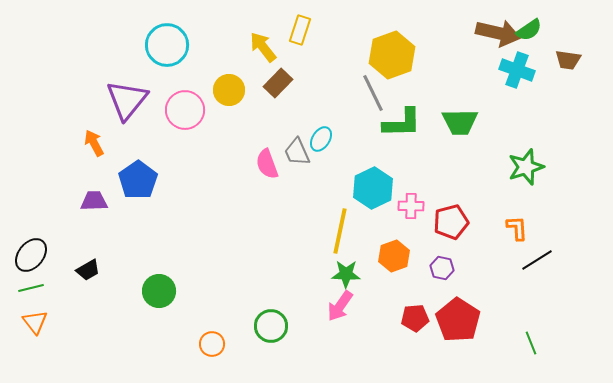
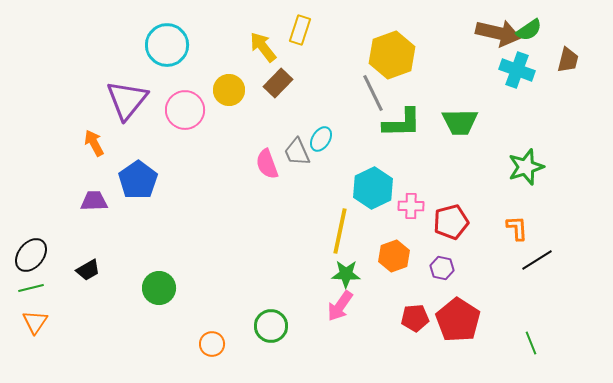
brown trapezoid at (568, 60): rotated 84 degrees counterclockwise
green circle at (159, 291): moved 3 px up
orange triangle at (35, 322): rotated 12 degrees clockwise
